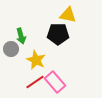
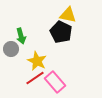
black pentagon: moved 3 px right, 2 px up; rotated 25 degrees clockwise
yellow star: moved 1 px right, 1 px down
red line: moved 4 px up
